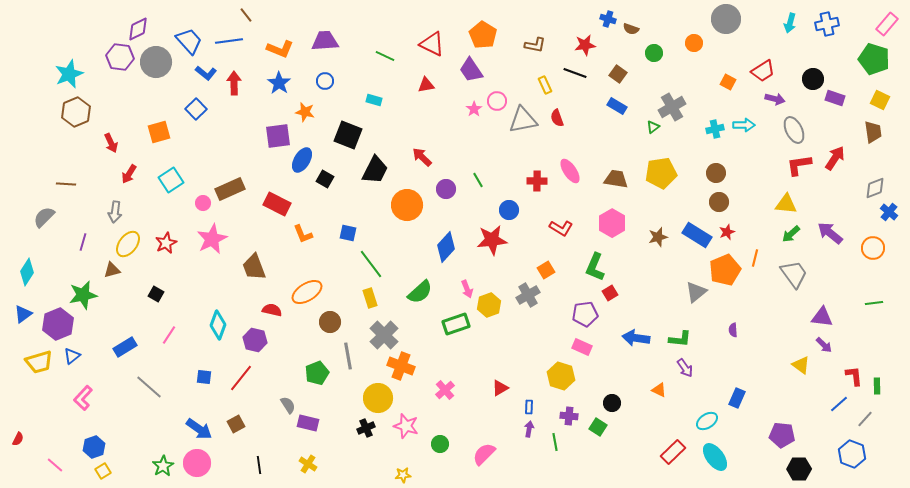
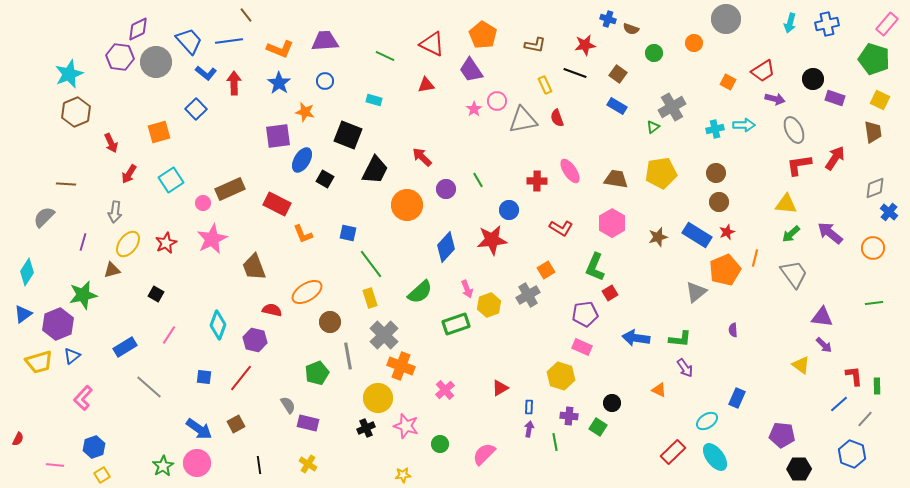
pink line at (55, 465): rotated 36 degrees counterclockwise
yellow square at (103, 471): moved 1 px left, 4 px down
